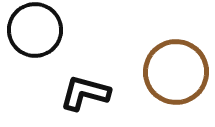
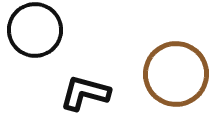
brown circle: moved 2 px down
